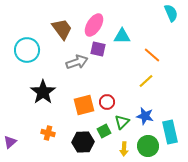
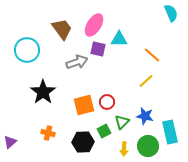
cyan triangle: moved 3 px left, 3 px down
